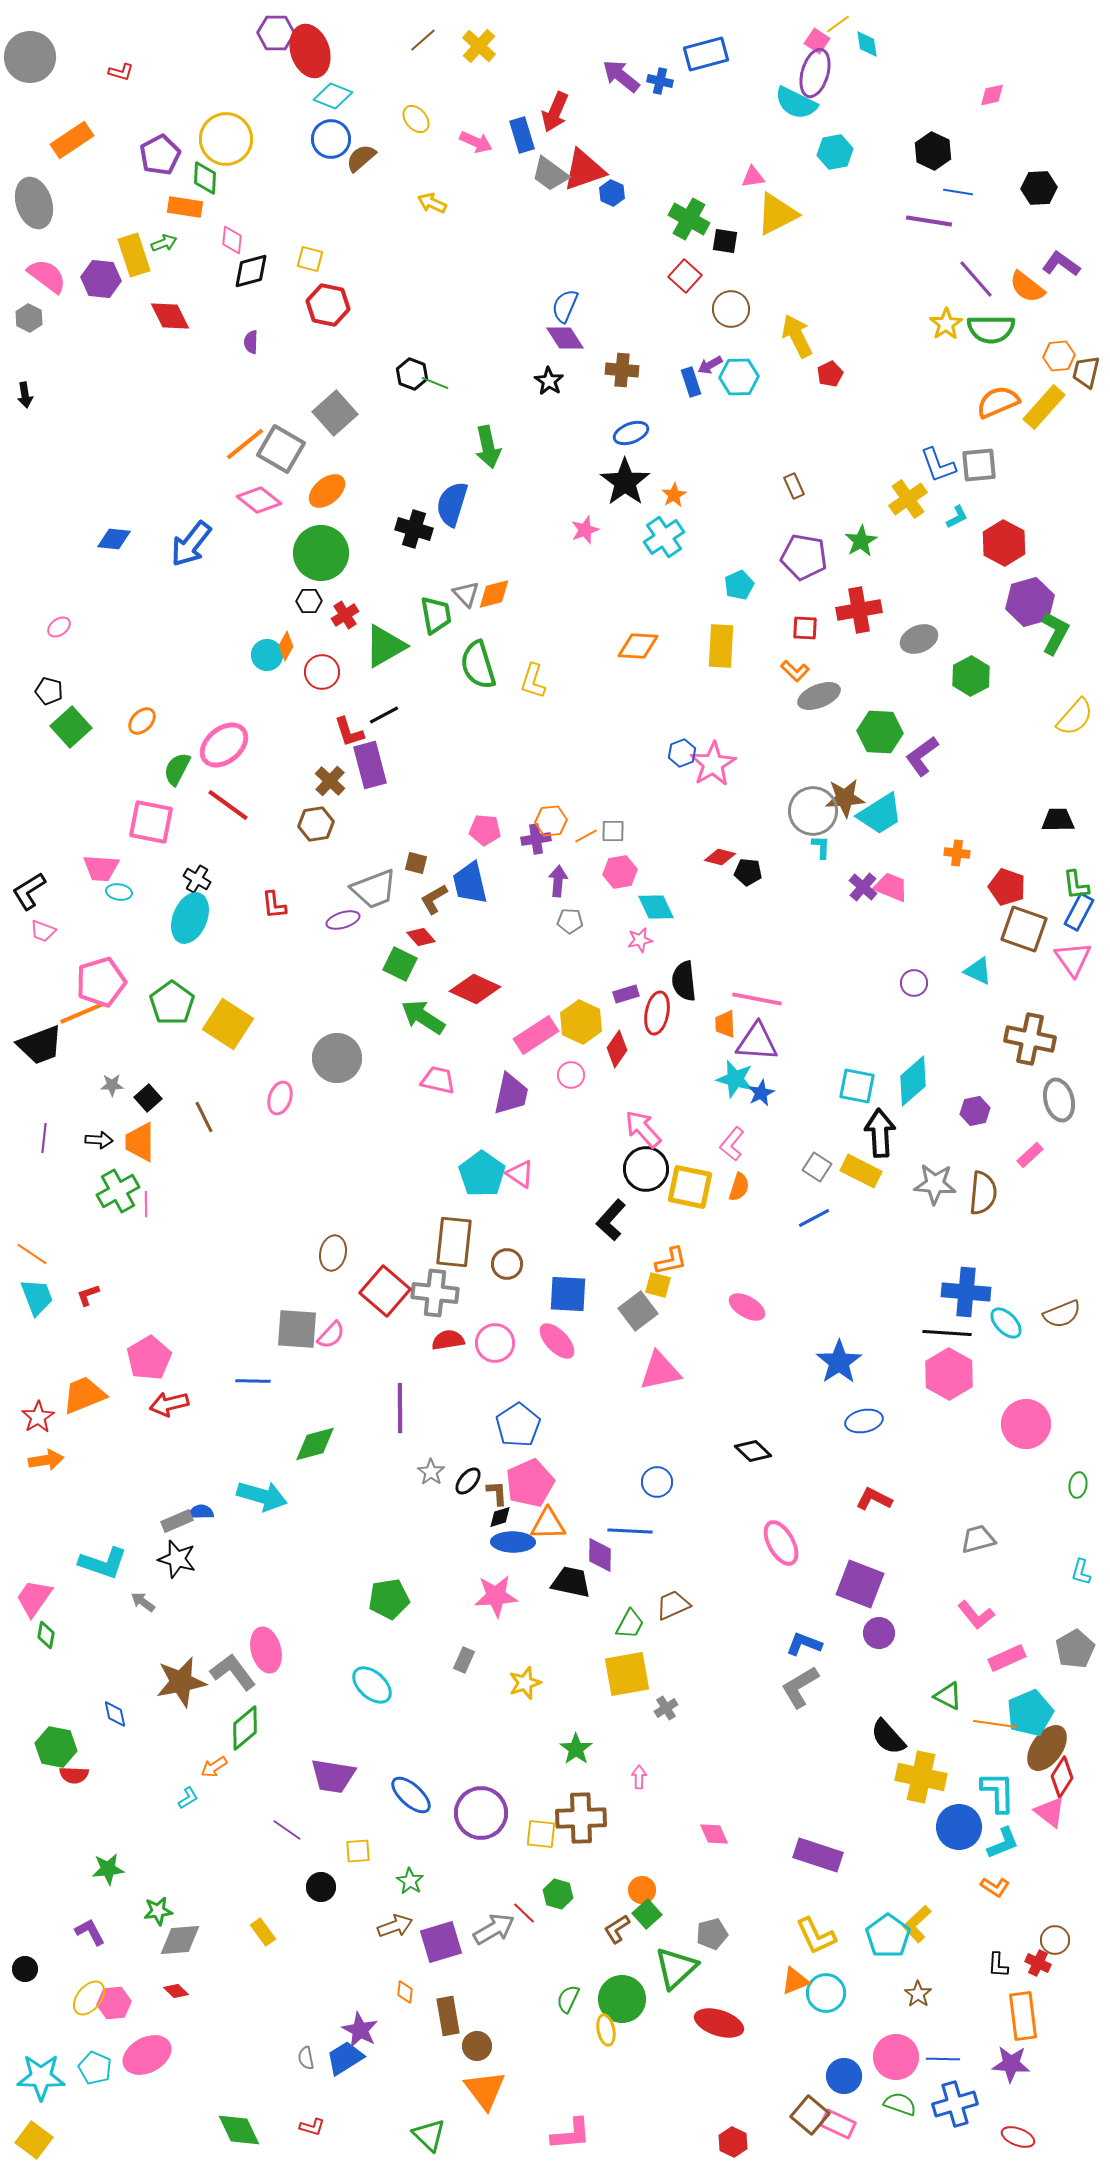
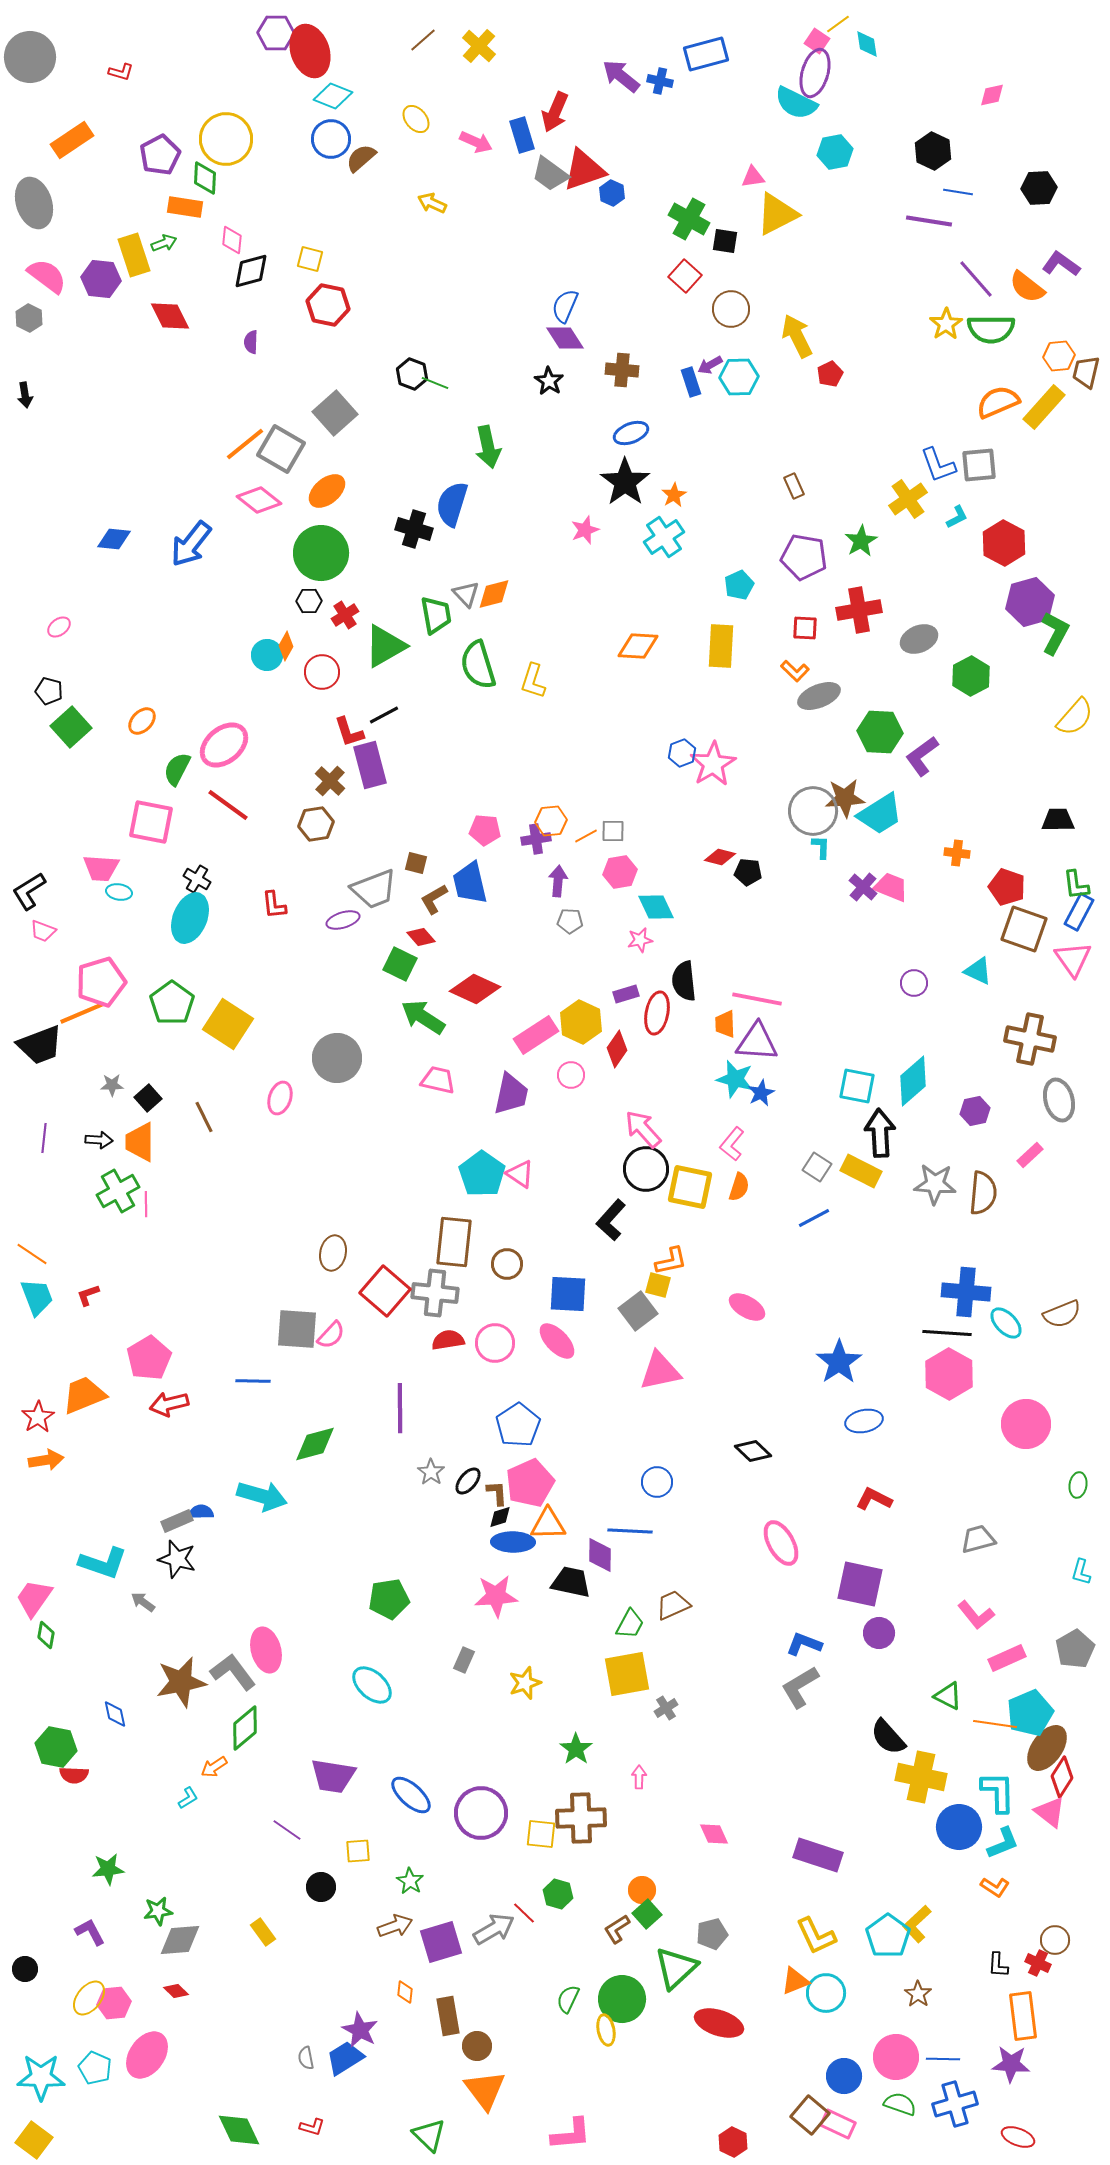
purple square at (860, 1584): rotated 9 degrees counterclockwise
pink ellipse at (147, 2055): rotated 27 degrees counterclockwise
